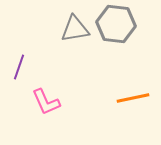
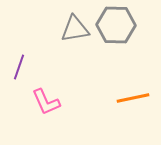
gray hexagon: moved 1 px down; rotated 6 degrees counterclockwise
